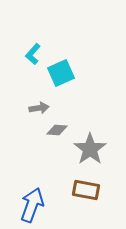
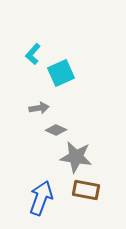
gray diamond: moved 1 px left; rotated 20 degrees clockwise
gray star: moved 14 px left, 8 px down; rotated 28 degrees counterclockwise
blue arrow: moved 9 px right, 7 px up
